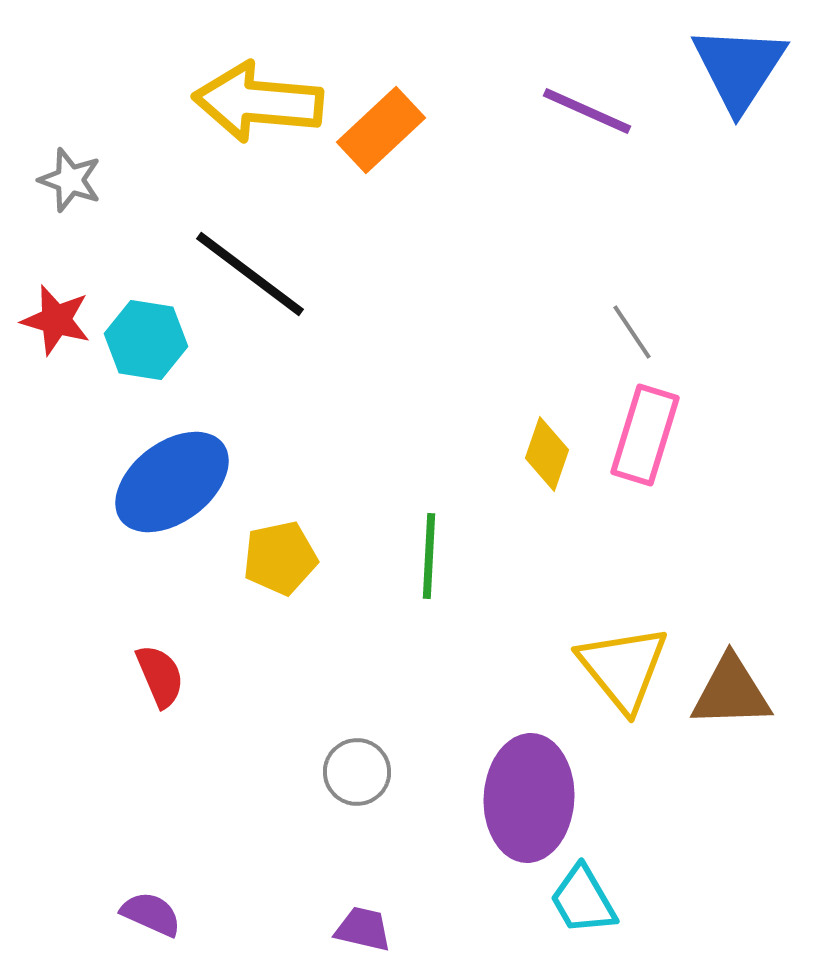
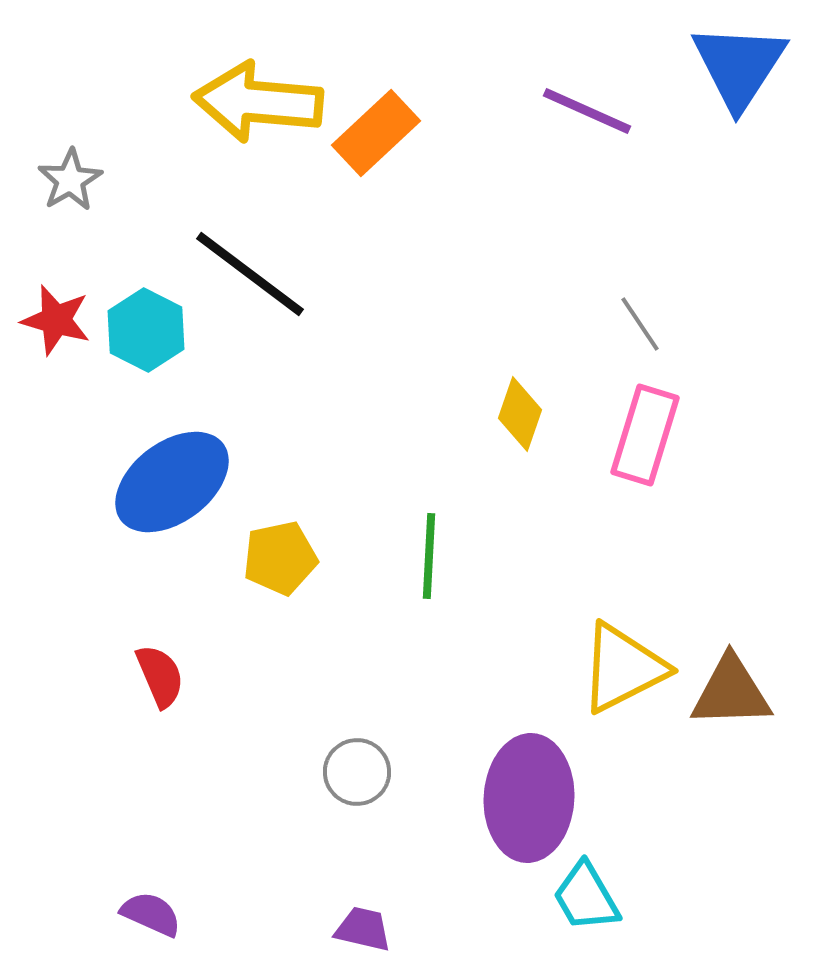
blue triangle: moved 2 px up
orange rectangle: moved 5 px left, 3 px down
gray star: rotated 22 degrees clockwise
gray line: moved 8 px right, 8 px up
cyan hexagon: moved 10 px up; rotated 18 degrees clockwise
yellow diamond: moved 27 px left, 40 px up
yellow triangle: rotated 42 degrees clockwise
cyan trapezoid: moved 3 px right, 3 px up
